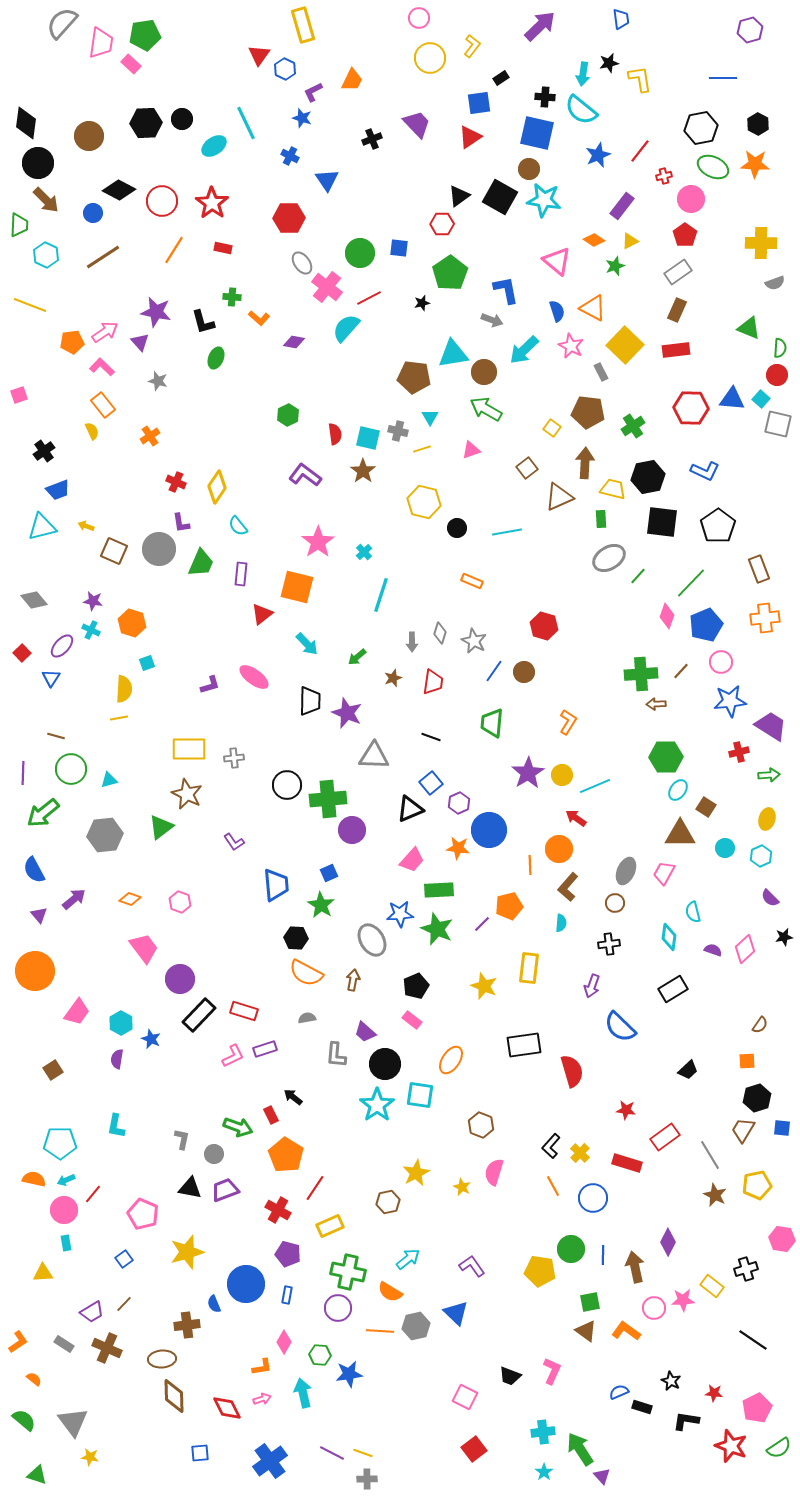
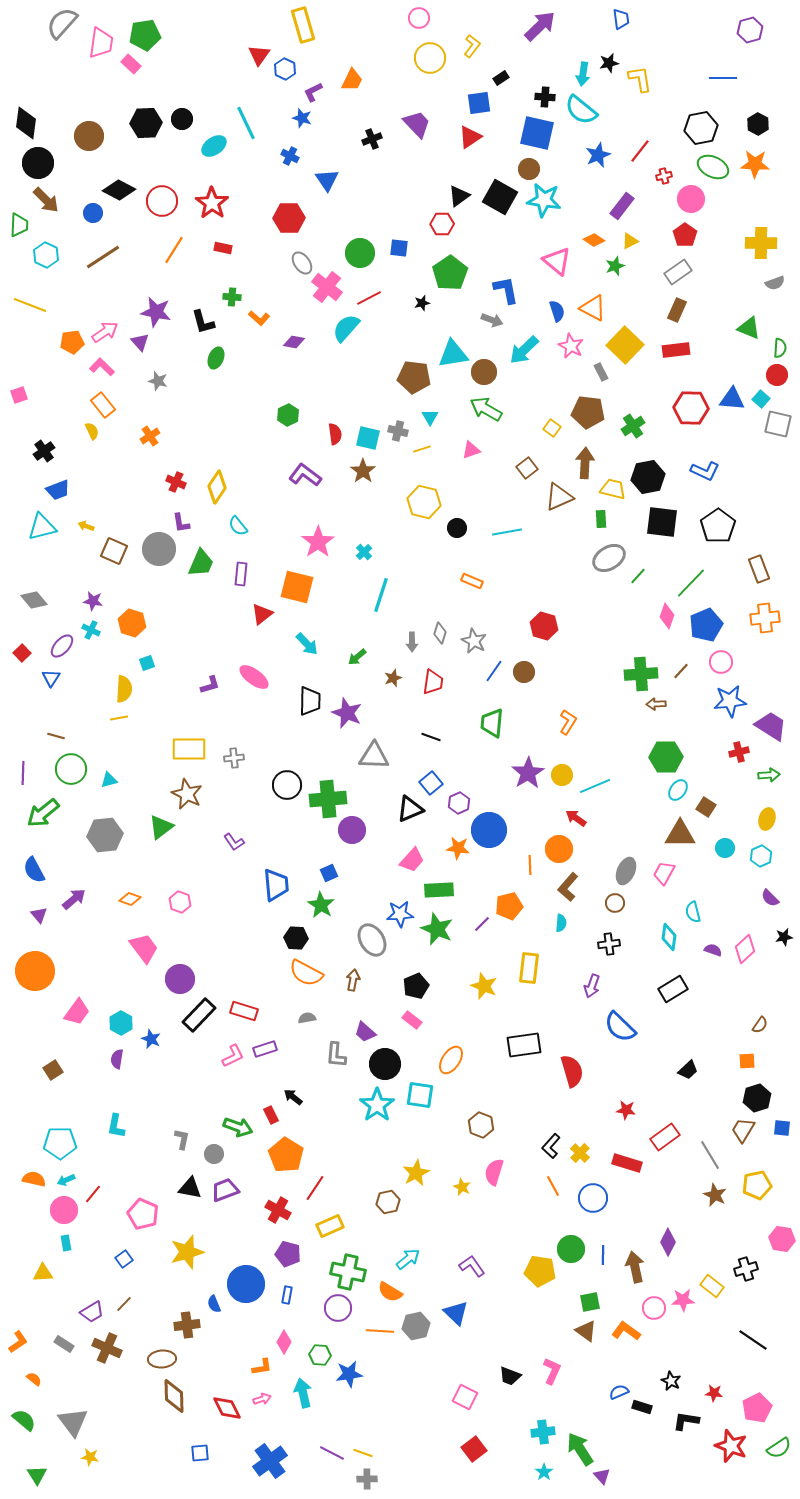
green triangle at (37, 1475): rotated 40 degrees clockwise
